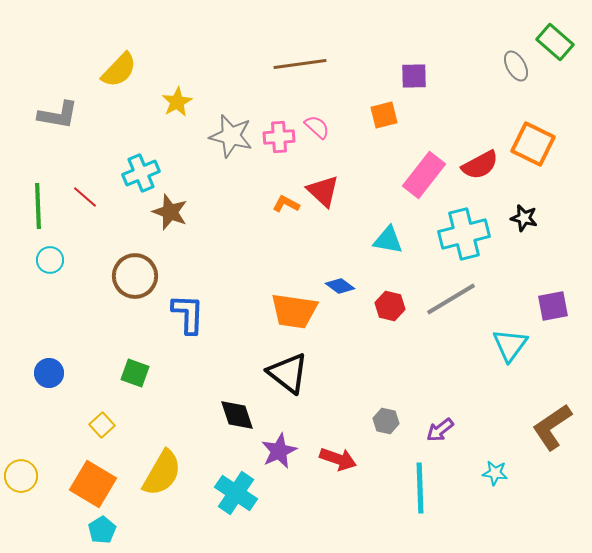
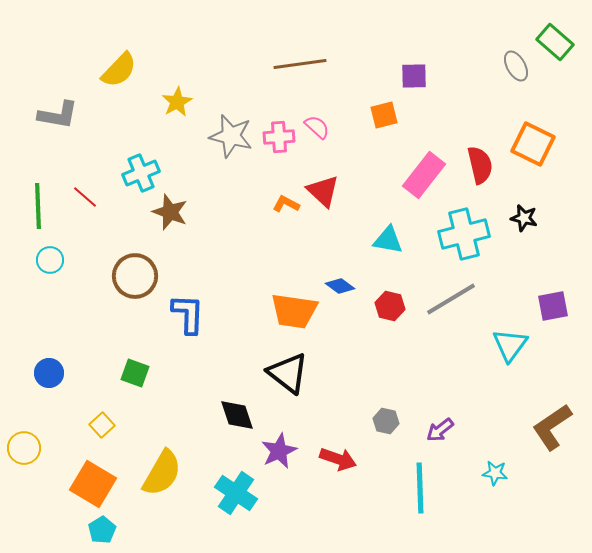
red semicircle at (480, 165): rotated 75 degrees counterclockwise
yellow circle at (21, 476): moved 3 px right, 28 px up
